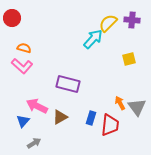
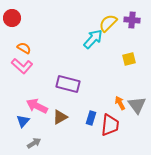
orange semicircle: rotated 16 degrees clockwise
gray triangle: moved 2 px up
